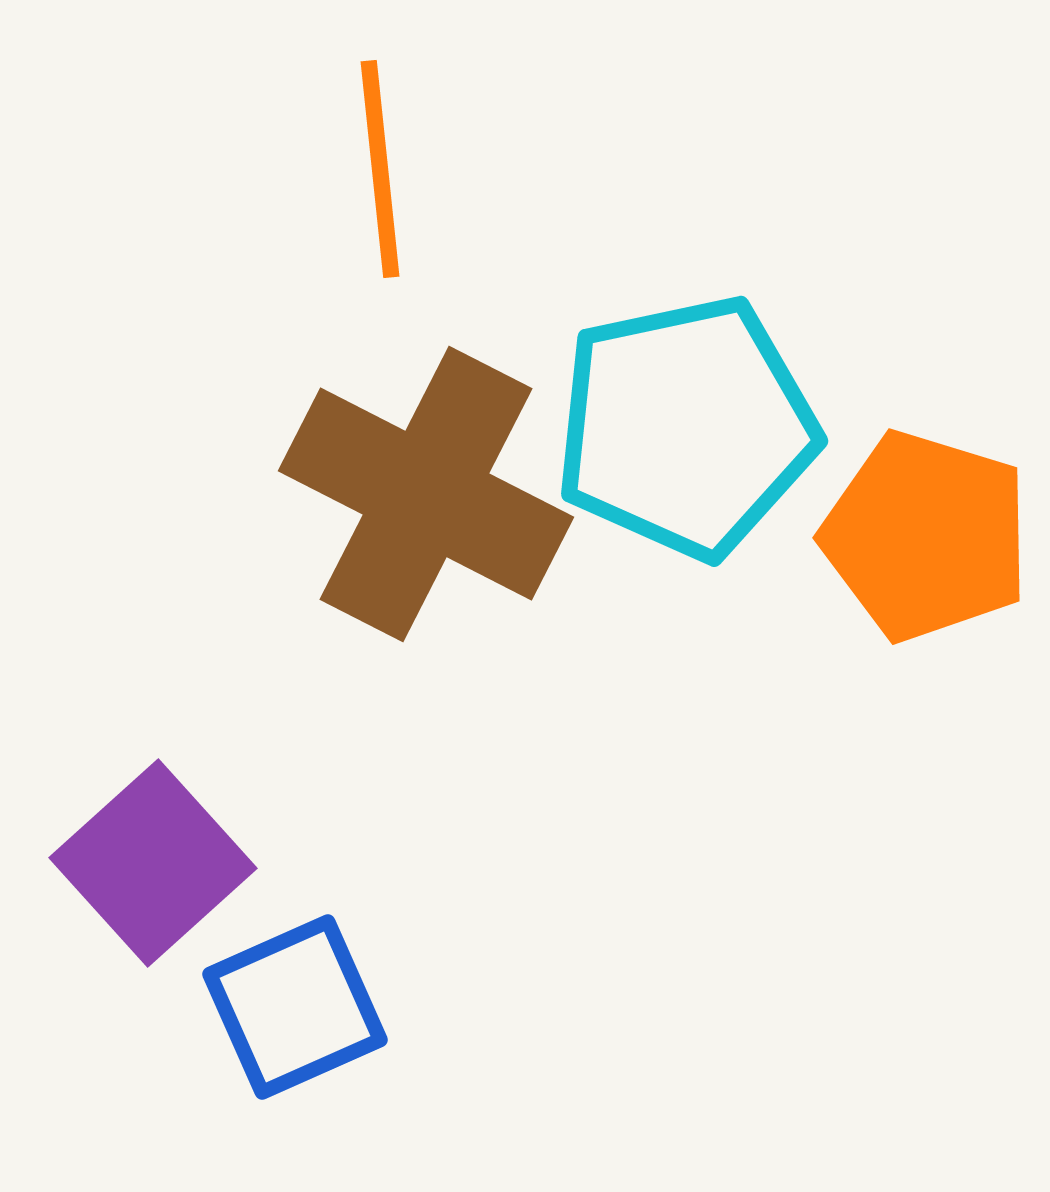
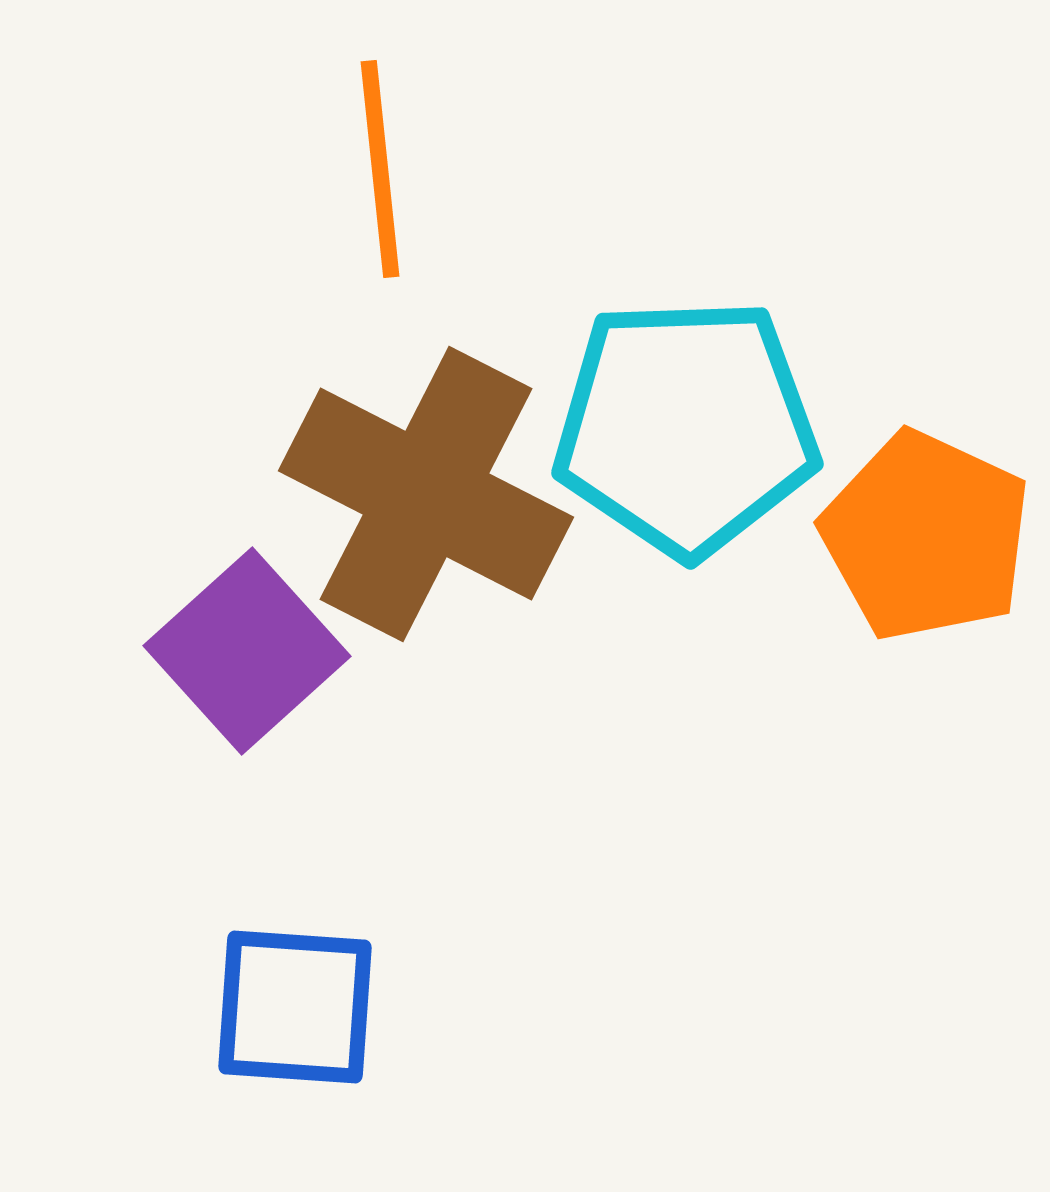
cyan pentagon: rotated 10 degrees clockwise
orange pentagon: rotated 8 degrees clockwise
purple square: moved 94 px right, 212 px up
blue square: rotated 28 degrees clockwise
